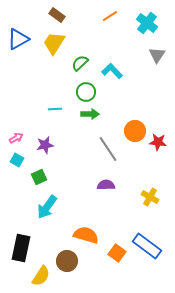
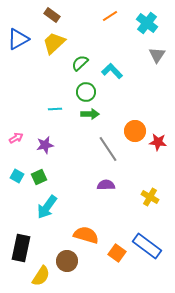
brown rectangle: moved 5 px left
yellow trapezoid: rotated 15 degrees clockwise
cyan square: moved 16 px down
